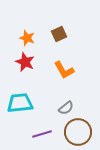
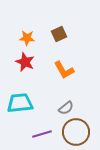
orange star: rotated 14 degrees counterclockwise
brown circle: moved 2 px left
